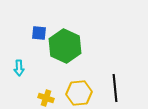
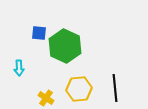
yellow hexagon: moved 4 px up
yellow cross: rotated 14 degrees clockwise
